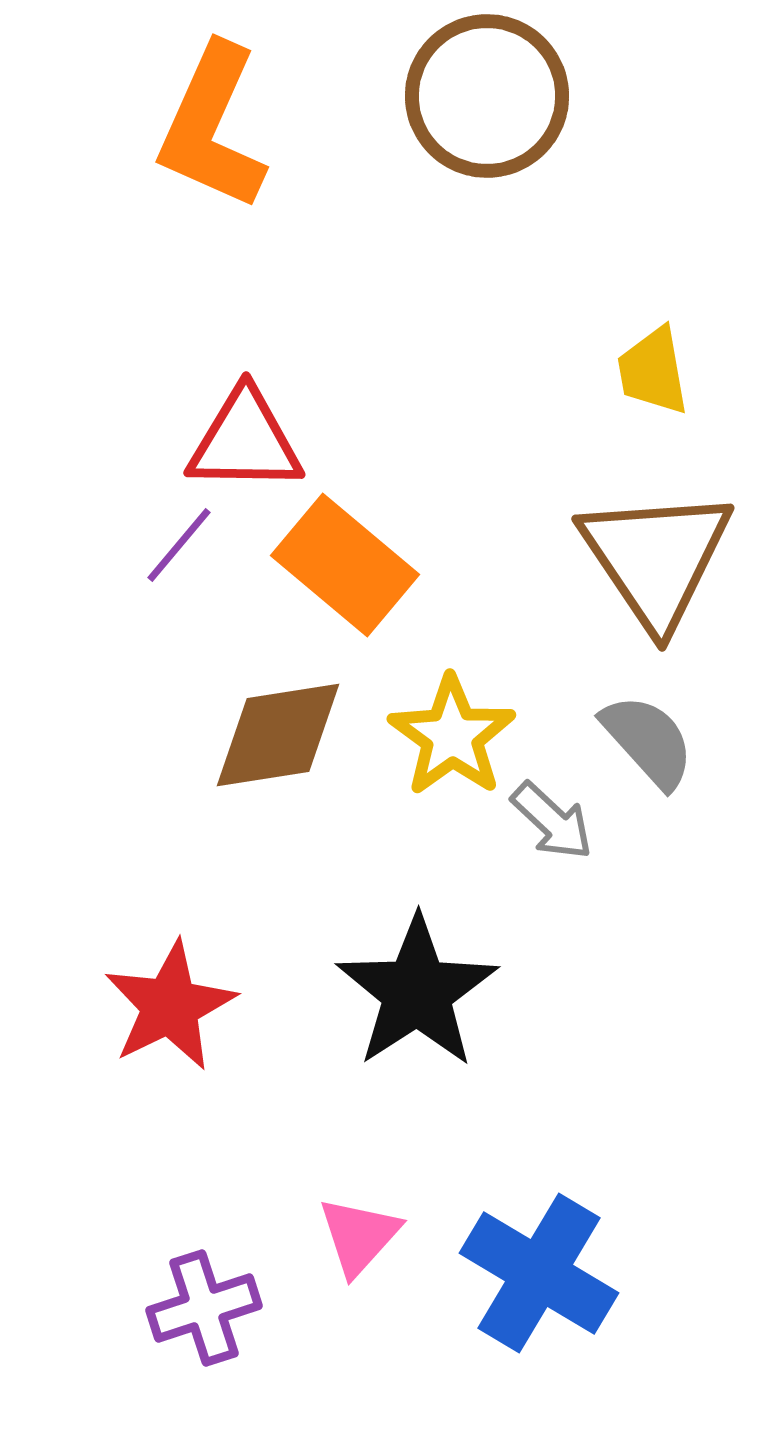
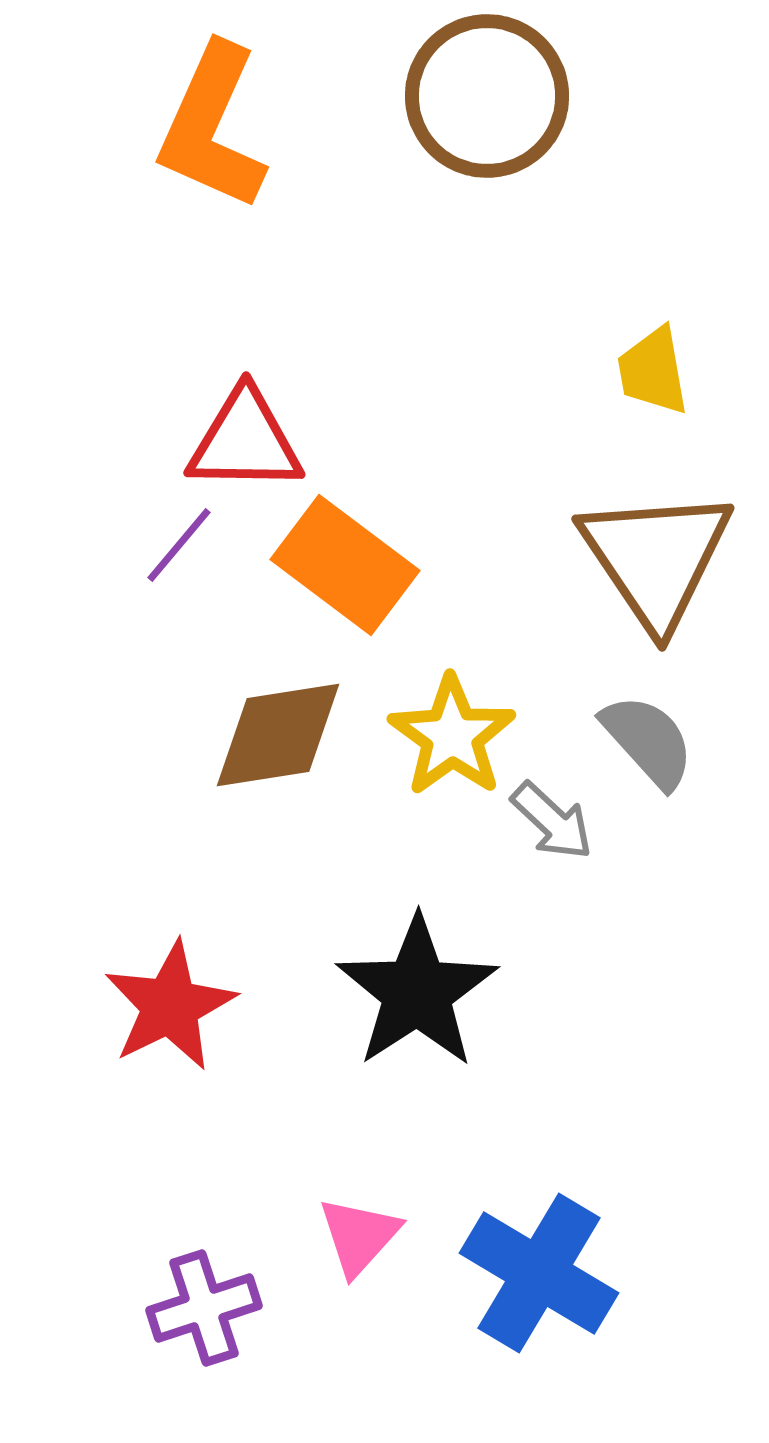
orange rectangle: rotated 3 degrees counterclockwise
